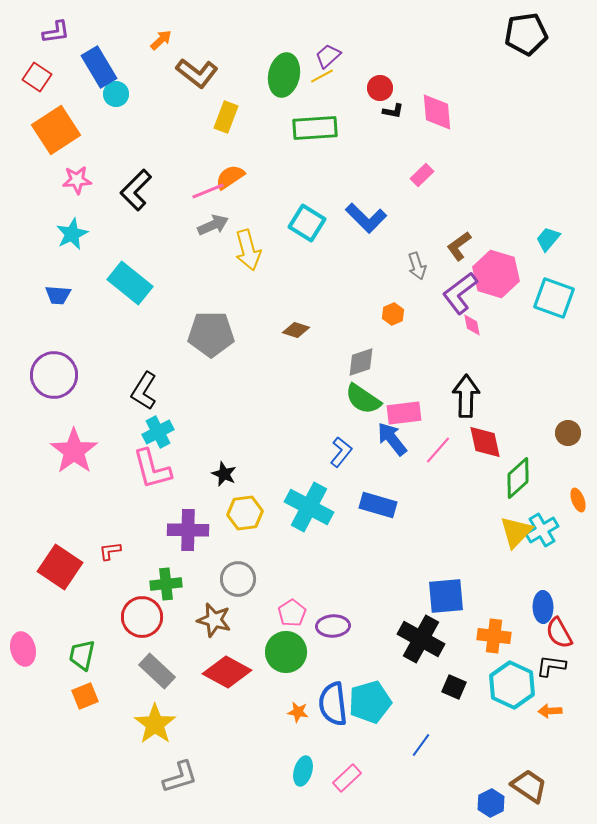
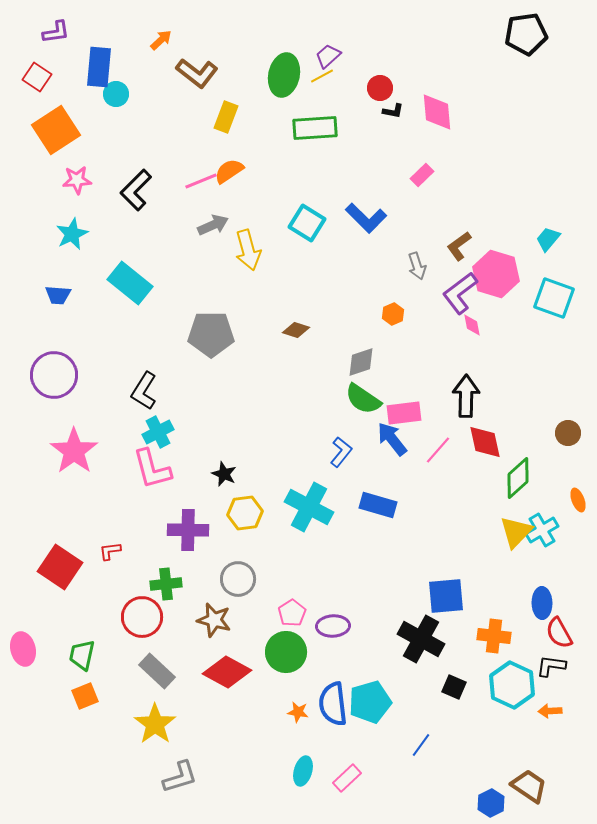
blue rectangle at (99, 67): rotated 36 degrees clockwise
orange semicircle at (230, 177): moved 1 px left, 6 px up
pink line at (208, 191): moved 7 px left, 10 px up
blue ellipse at (543, 607): moved 1 px left, 4 px up
